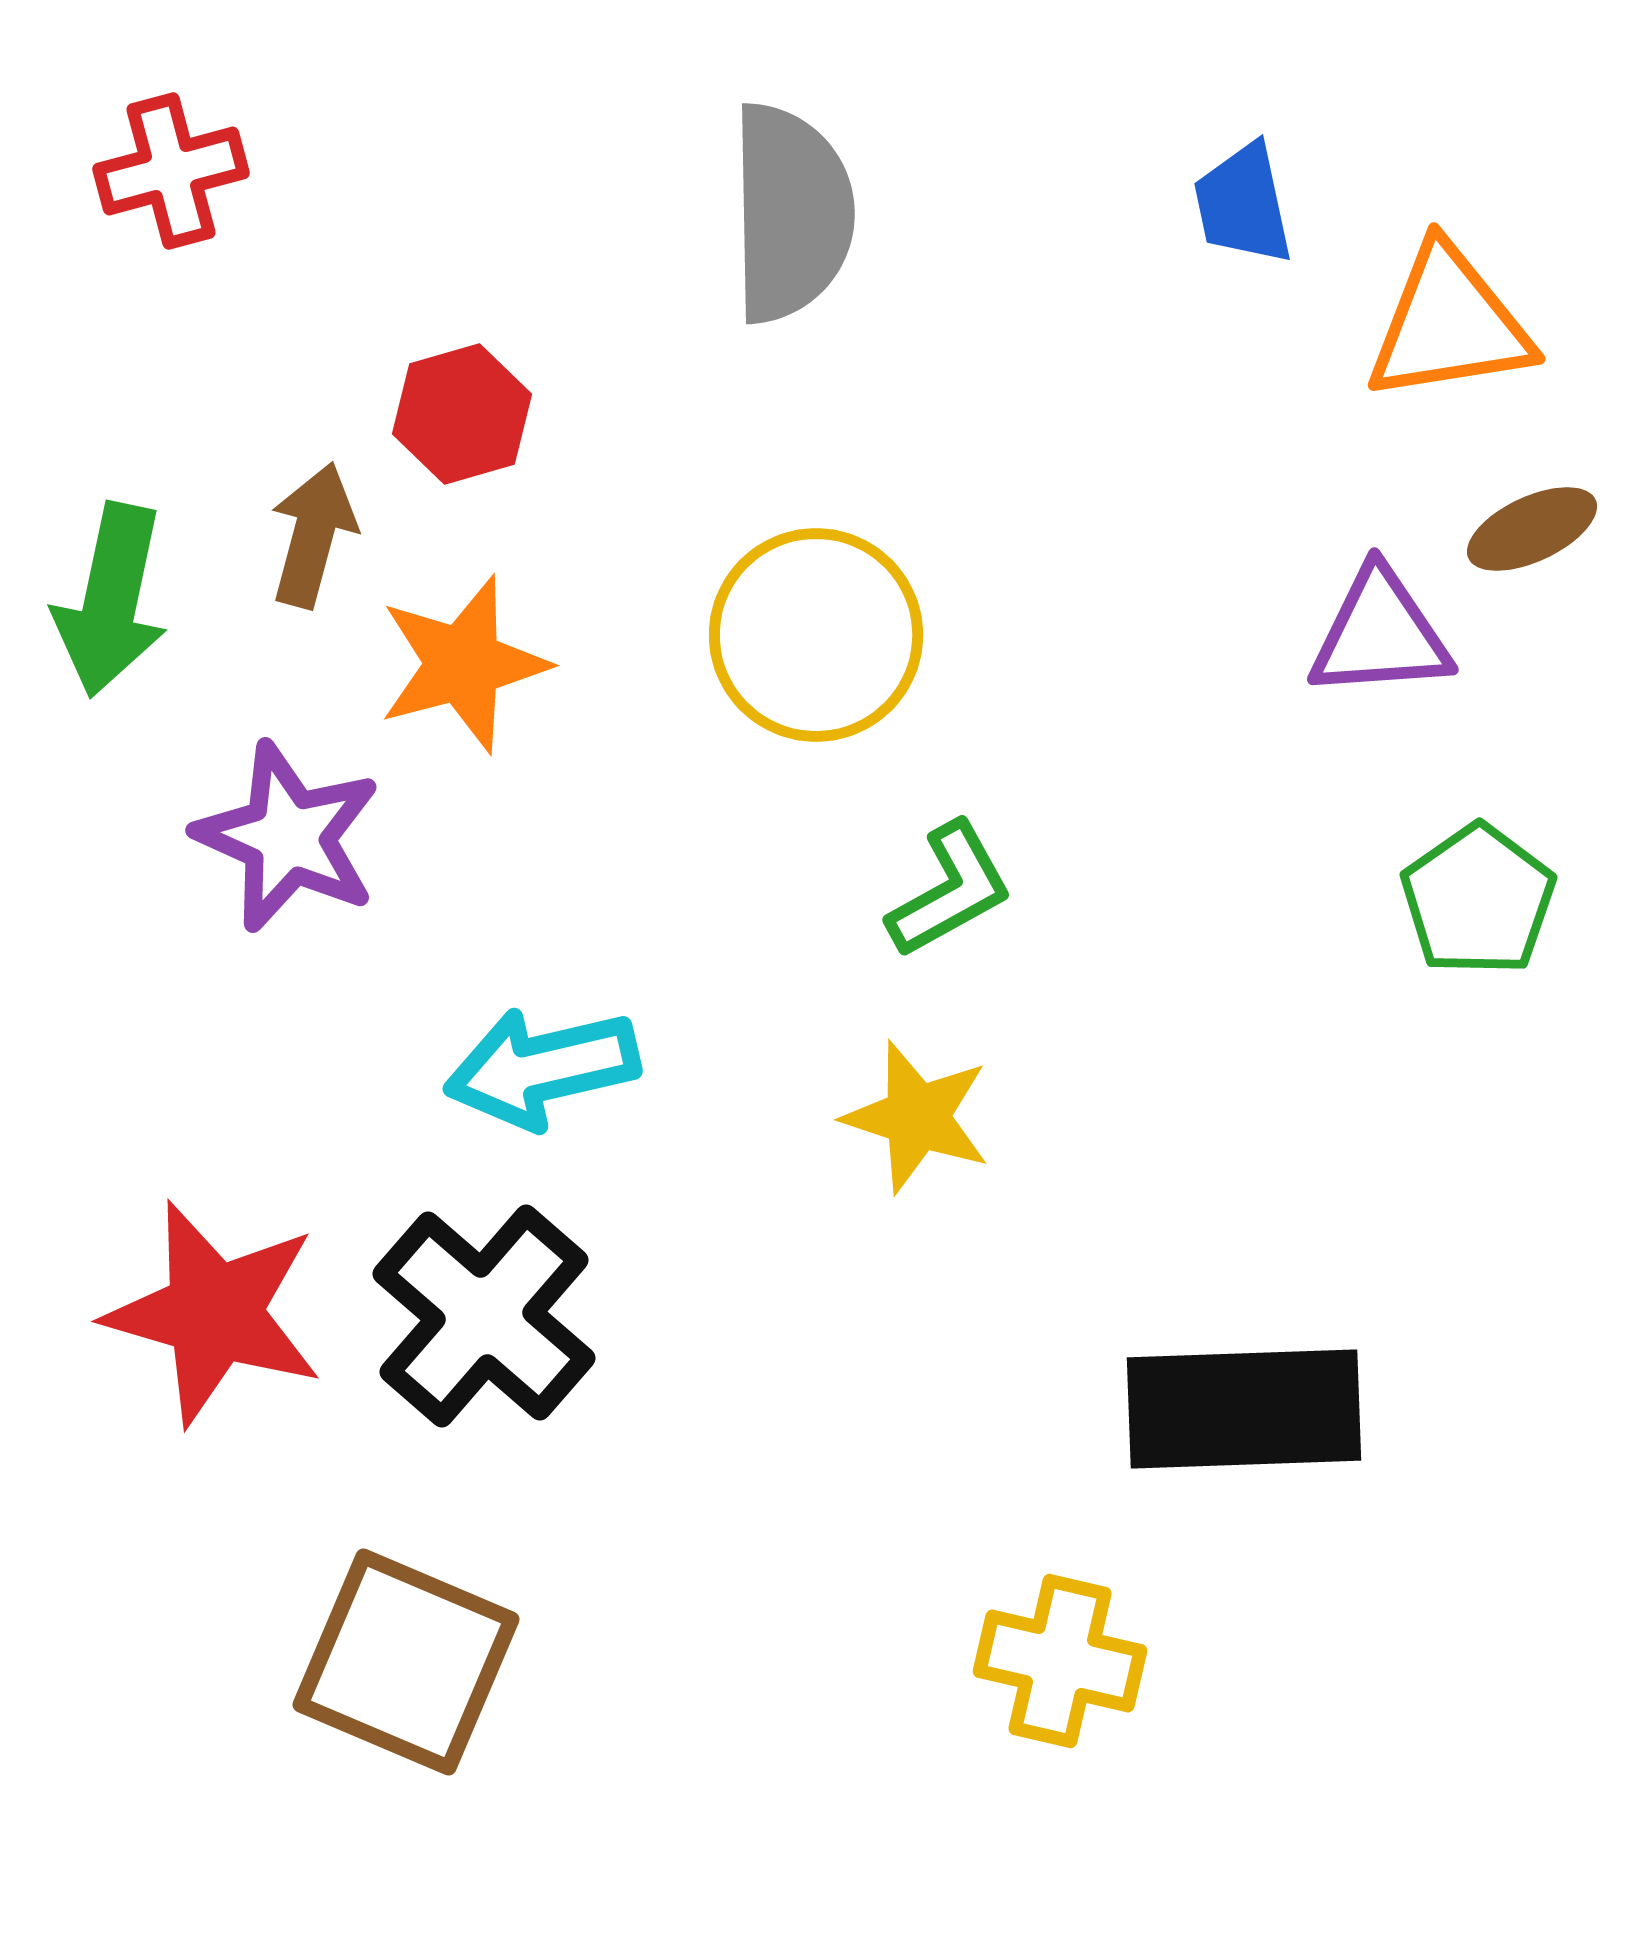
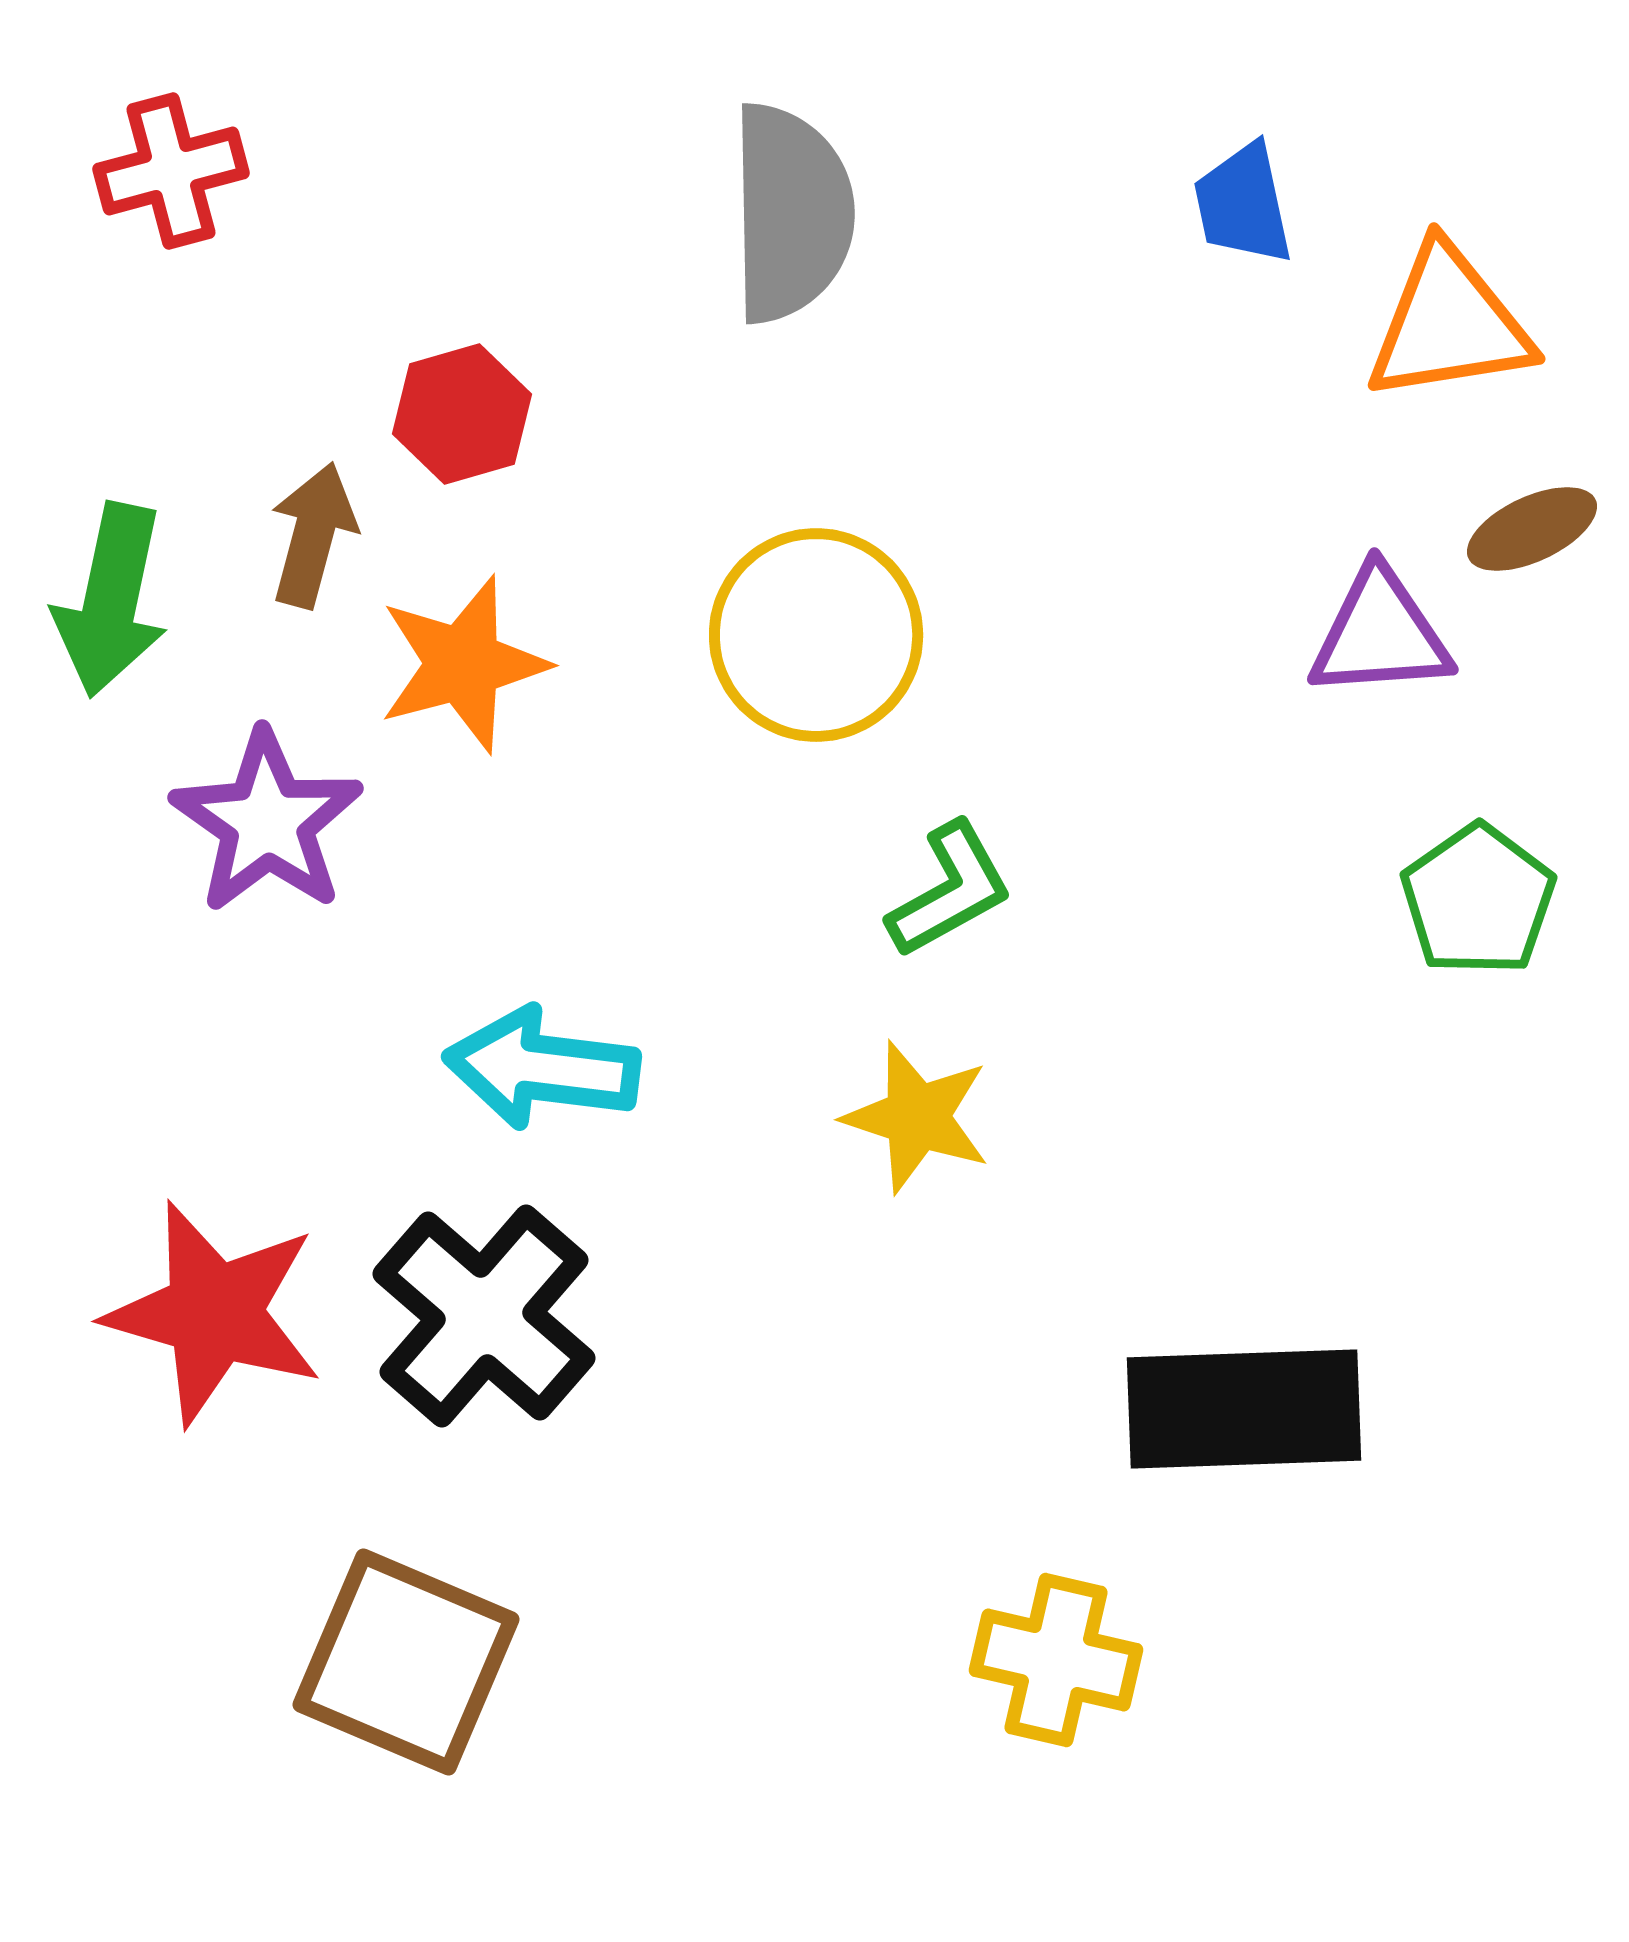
purple star: moved 21 px left, 15 px up; rotated 11 degrees clockwise
cyan arrow: rotated 20 degrees clockwise
yellow cross: moved 4 px left, 1 px up
